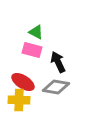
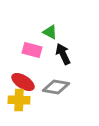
green triangle: moved 14 px right
black arrow: moved 5 px right, 8 px up
